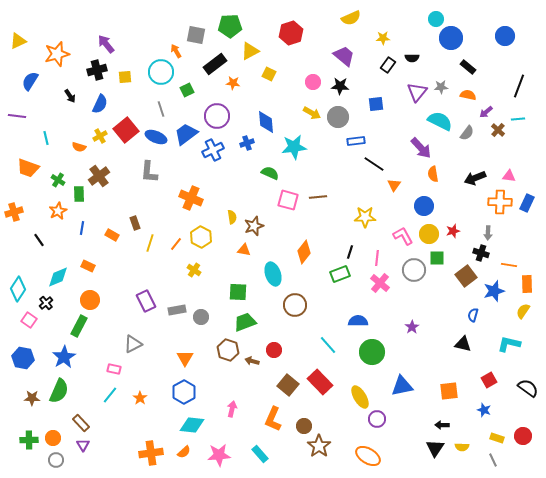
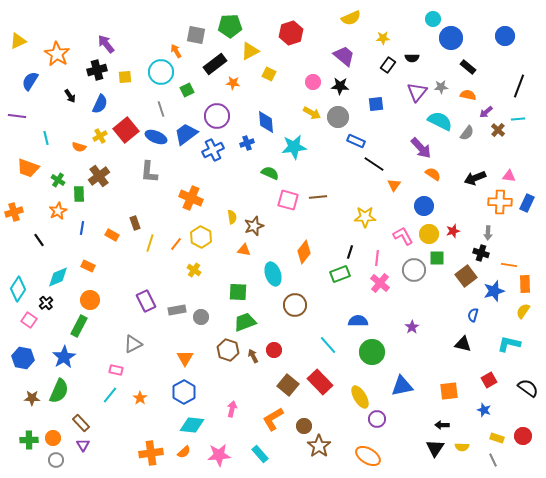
cyan circle at (436, 19): moved 3 px left
orange star at (57, 54): rotated 25 degrees counterclockwise
blue rectangle at (356, 141): rotated 30 degrees clockwise
orange semicircle at (433, 174): rotated 133 degrees clockwise
orange rectangle at (527, 284): moved 2 px left
brown arrow at (252, 361): moved 1 px right, 5 px up; rotated 48 degrees clockwise
pink rectangle at (114, 369): moved 2 px right, 1 px down
orange L-shape at (273, 419): rotated 35 degrees clockwise
